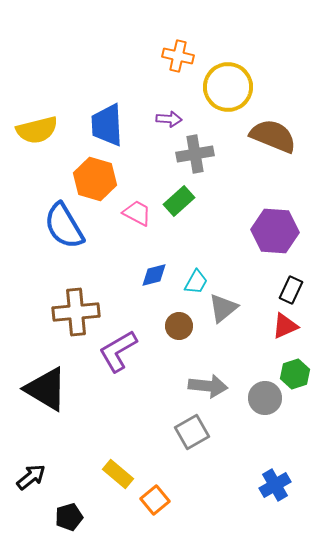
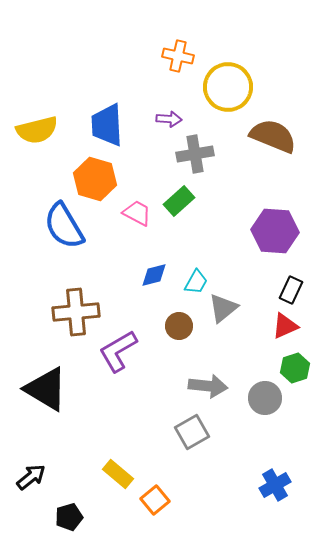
green hexagon: moved 6 px up
